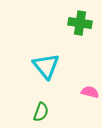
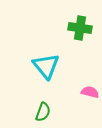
green cross: moved 5 px down
green semicircle: moved 2 px right
